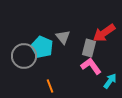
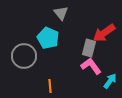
gray triangle: moved 2 px left, 24 px up
cyan pentagon: moved 6 px right, 9 px up
orange line: rotated 16 degrees clockwise
